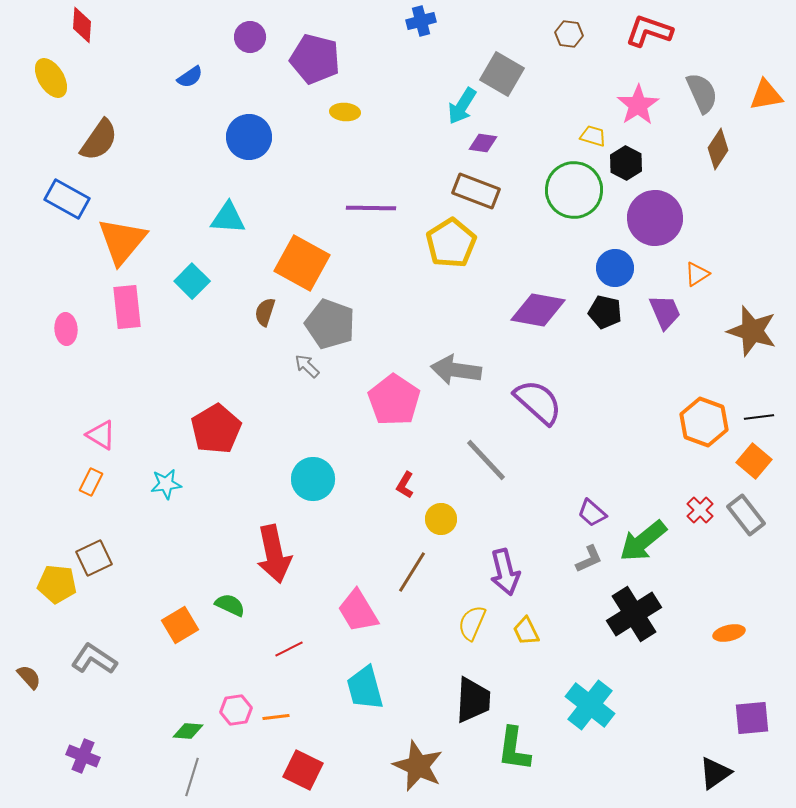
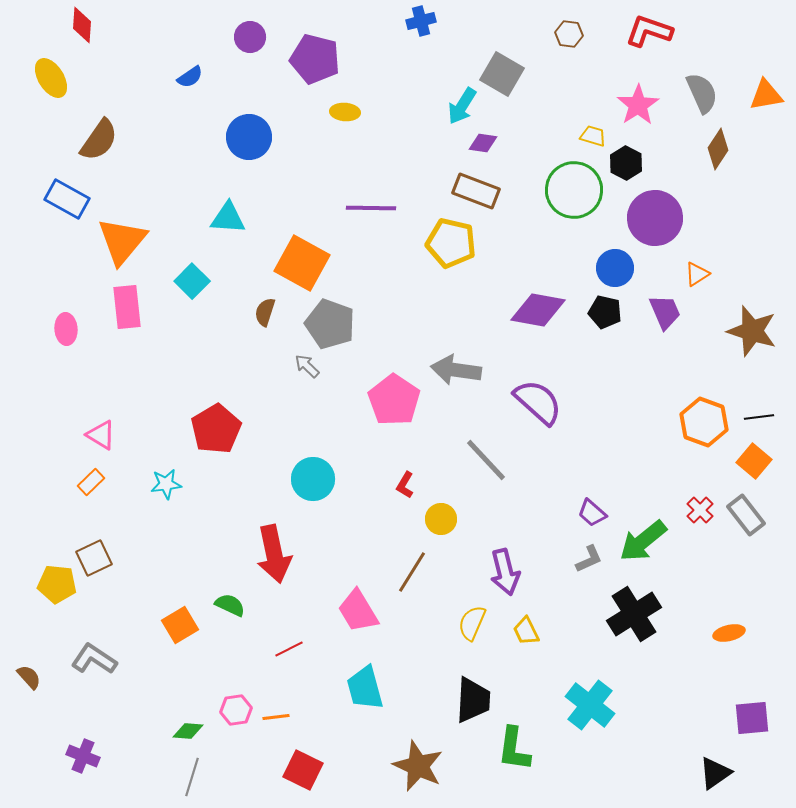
yellow pentagon at (451, 243): rotated 27 degrees counterclockwise
orange rectangle at (91, 482): rotated 20 degrees clockwise
